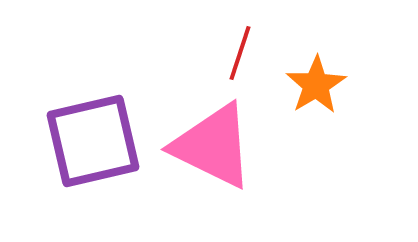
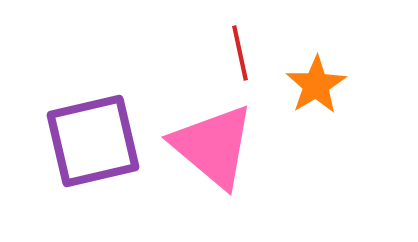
red line: rotated 30 degrees counterclockwise
pink triangle: rotated 14 degrees clockwise
